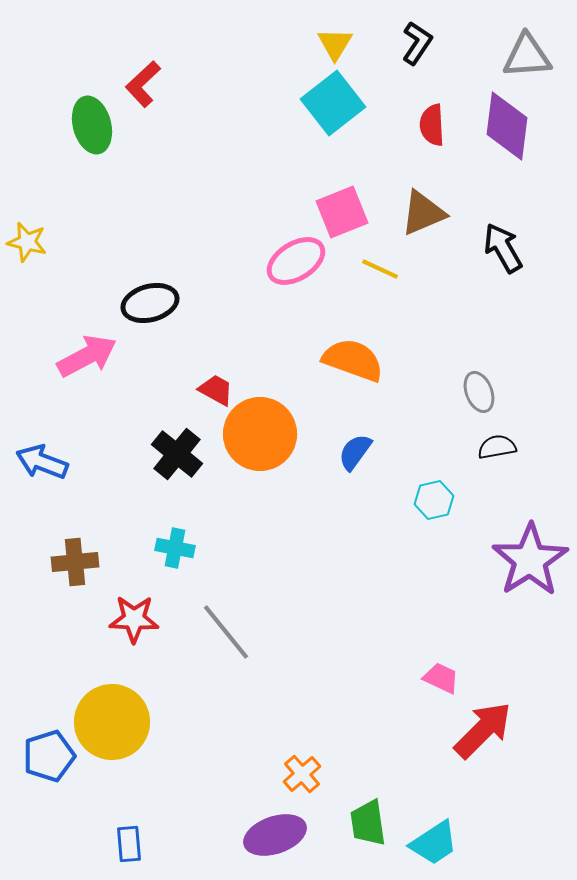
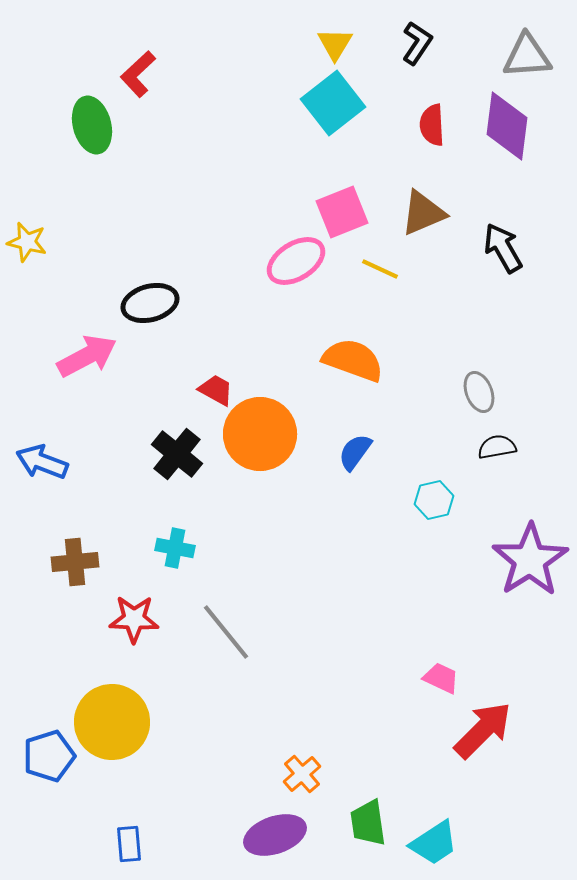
red L-shape: moved 5 px left, 10 px up
